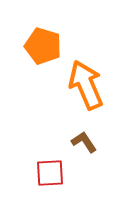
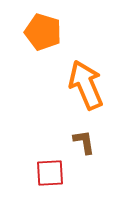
orange pentagon: moved 14 px up
brown L-shape: rotated 24 degrees clockwise
